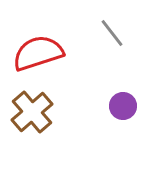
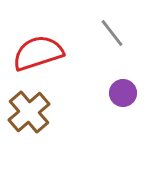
purple circle: moved 13 px up
brown cross: moved 3 px left
